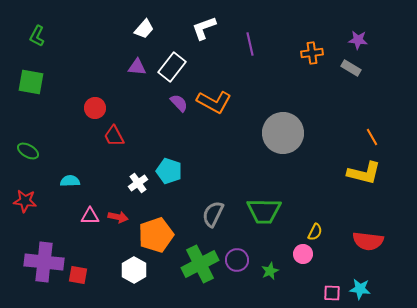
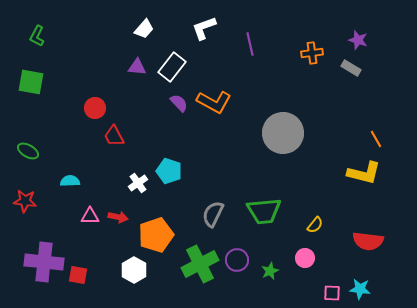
purple star: rotated 12 degrees clockwise
orange line: moved 4 px right, 2 px down
green trapezoid: rotated 6 degrees counterclockwise
yellow semicircle: moved 7 px up; rotated 12 degrees clockwise
pink circle: moved 2 px right, 4 px down
